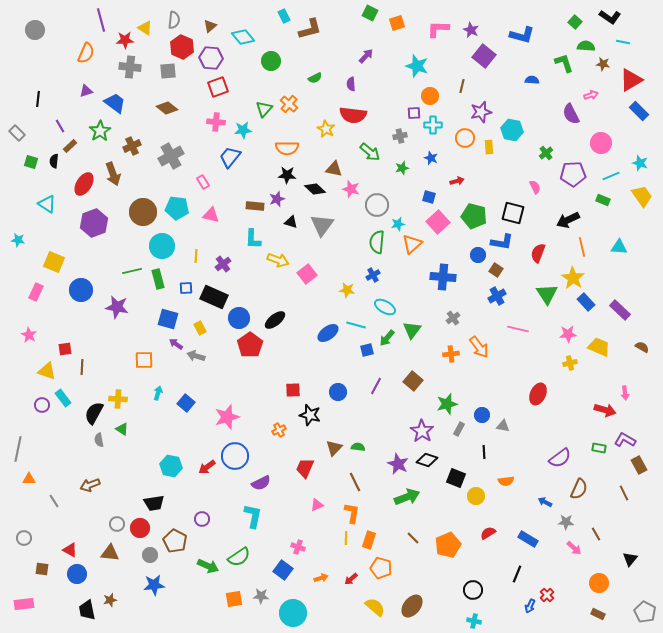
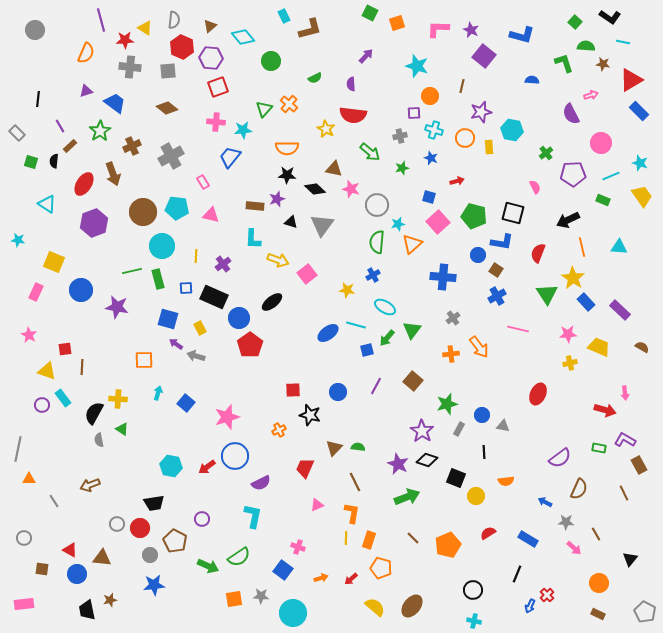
cyan cross at (433, 125): moved 1 px right, 5 px down; rotated 18 degrees clockwise
black ellipse at (275, 320): moved 3 px left, 18 px up
brown triangle at (110, 553): moved 8 px left, 5 px down
